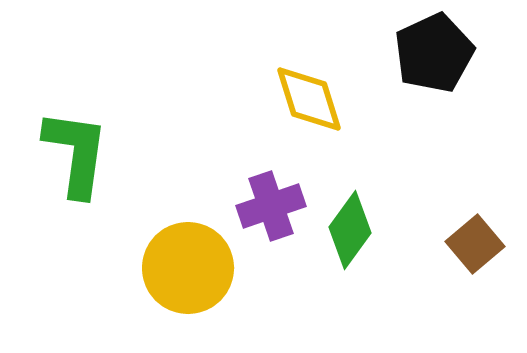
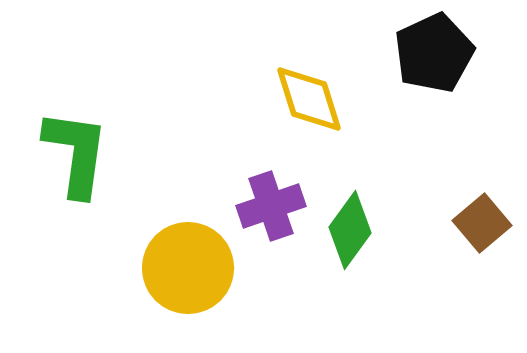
brown square: moved 7 px right, 21 px up
